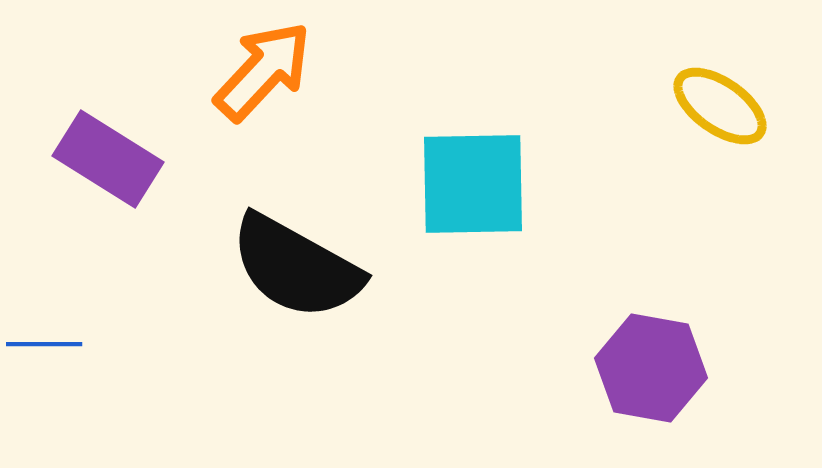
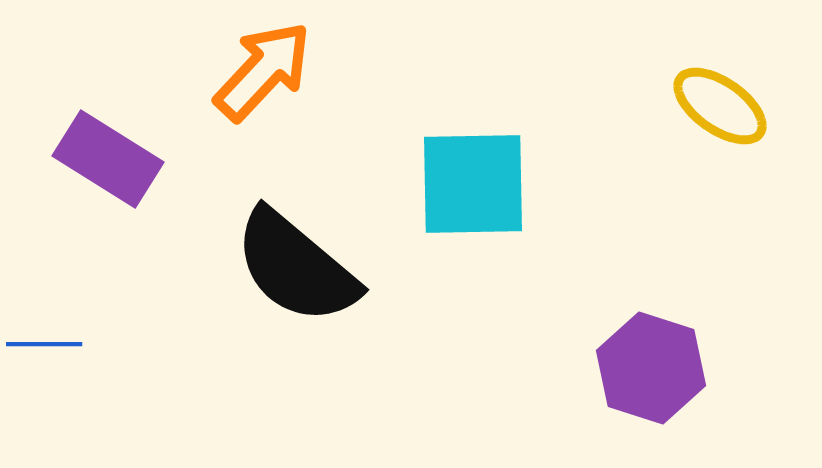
black semicircle: rotated 11 degrees clockwise
purple hexagon: rotated 8 degrees clockwise
